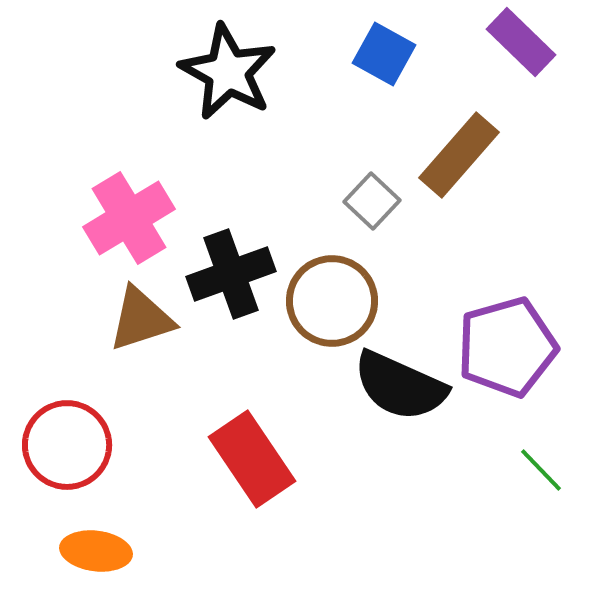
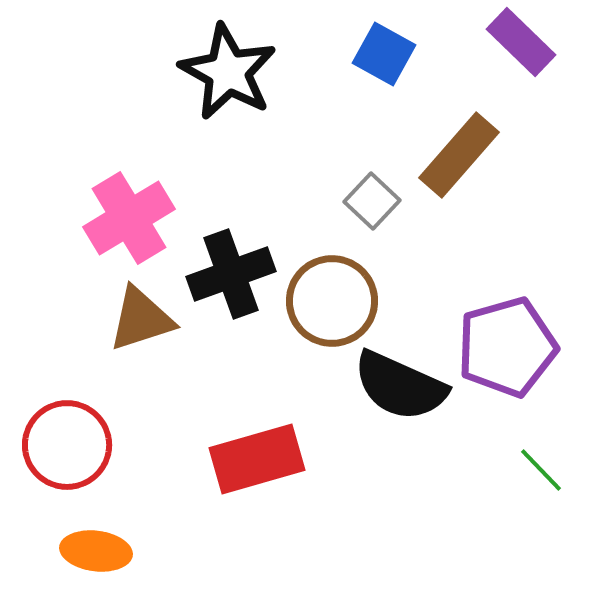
red rectangle: moved 5 px right; rotated 72 degrees counterclockwise
